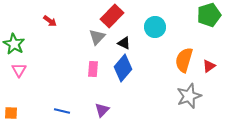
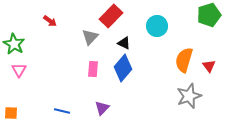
red rectangle: moved 1 px left
cyan circle: moved 2 px right, 1 px up
gray triangle: moved 7 px left
red triangle: rotated 32 degrees counterclockwise
purple triangle: moved 2 px up
